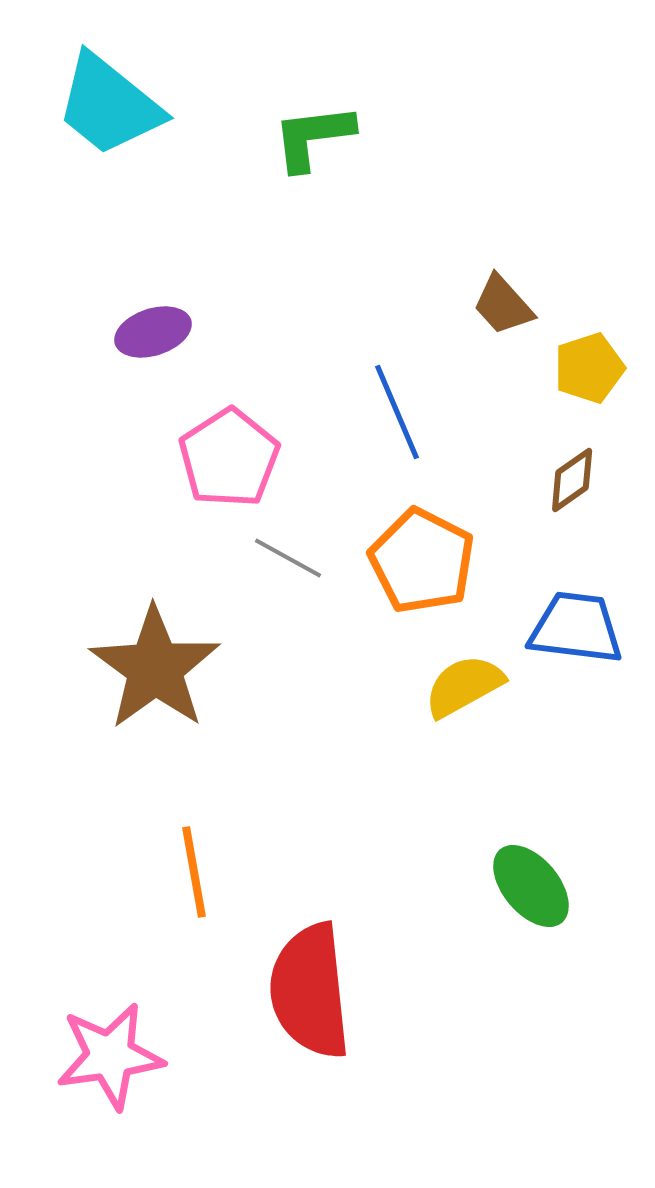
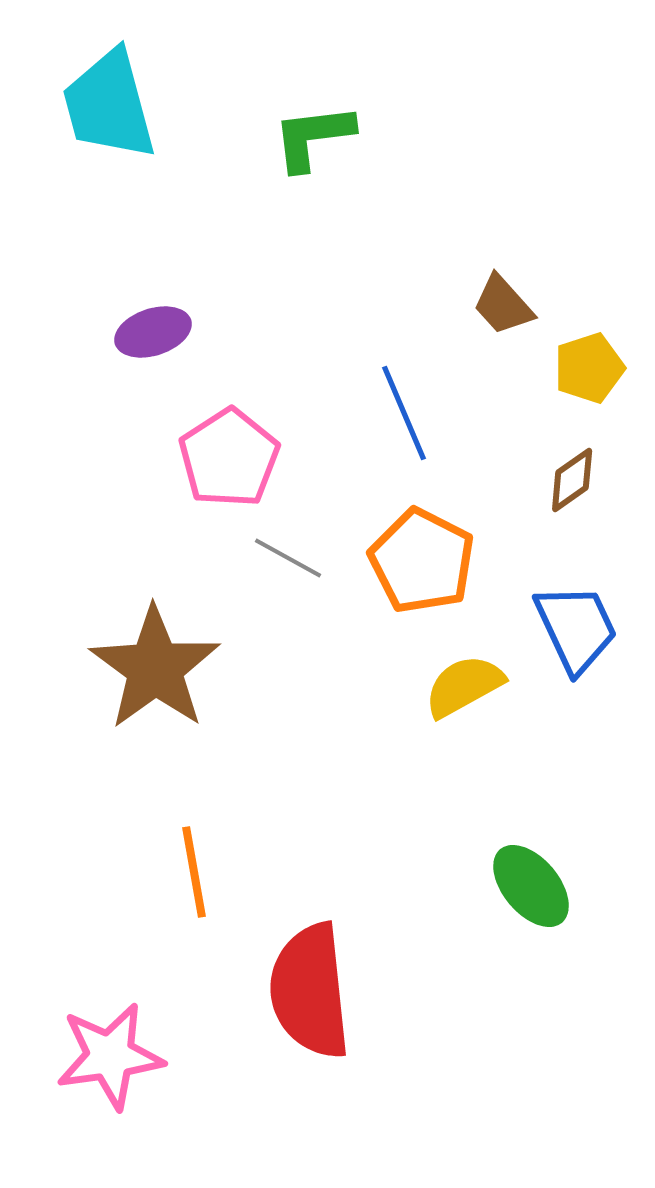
cyan trapezoid: rotated 36 degrees clockwise
blue line: moved 7 px right, 1 px down
blue trapezoid: rotated 58 degrees clockwise
